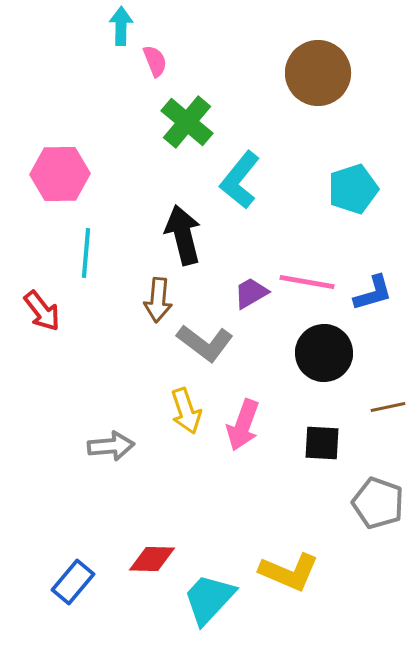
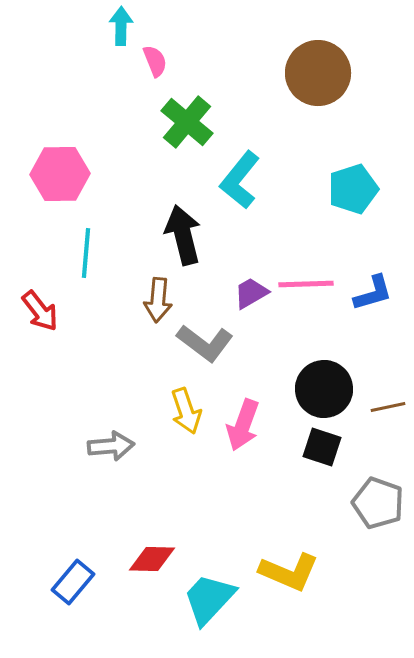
pink line: moved 1 px left, 2 px down; rotated 12 degrees counterclockwise
red arrow: moved 2 px left
black circle: moved 36 px down
black square: moved 4 px down; rotated 15 degrees clockwise
